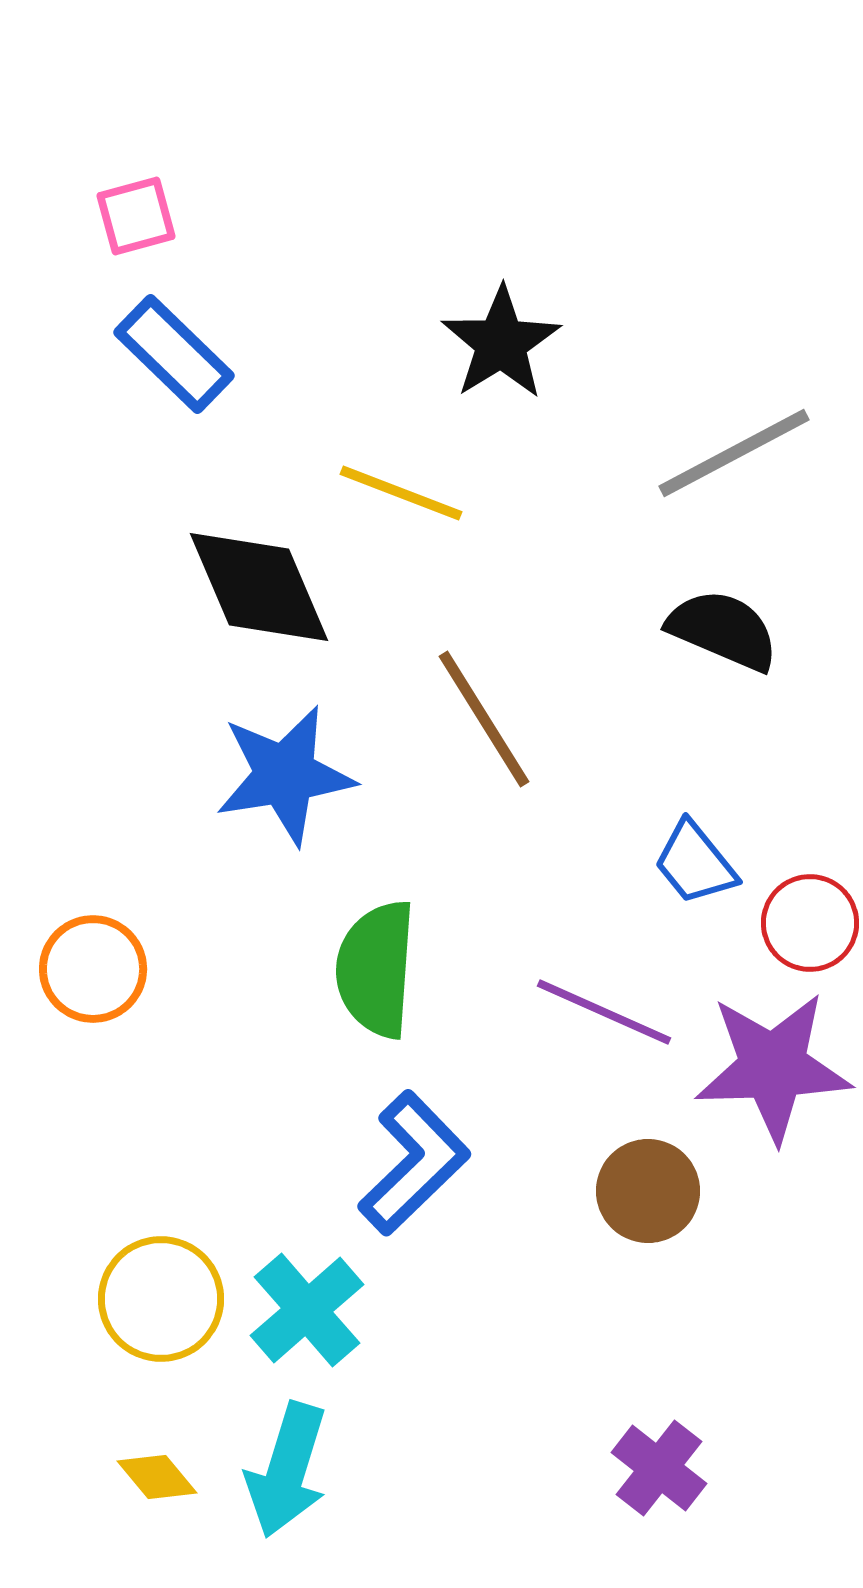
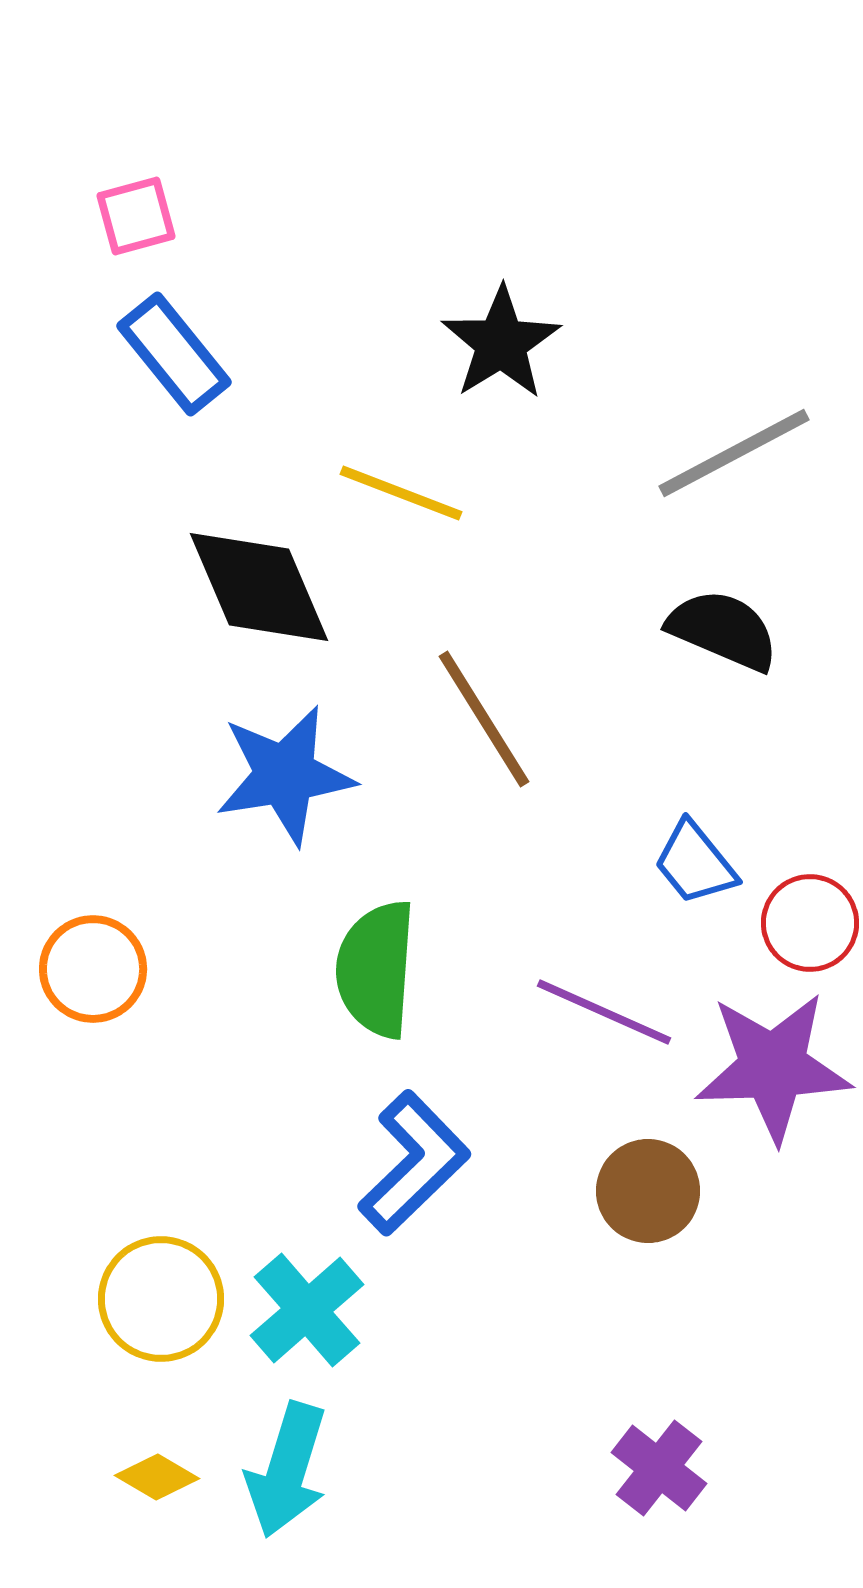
blue rectangle: rotated 7 degrees clockwise
yellow diamond: rotated 20 degrees counterclockwise
